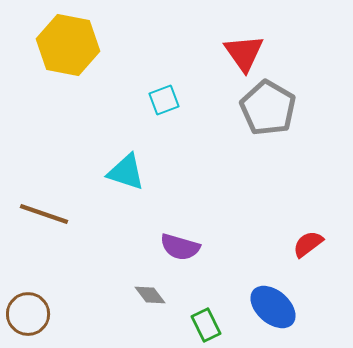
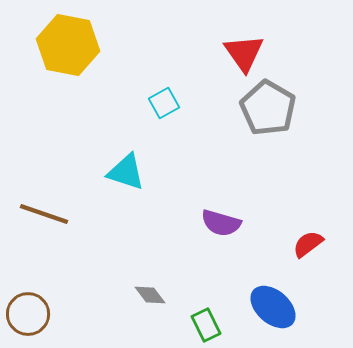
cyan square: moved 3 px down; rotated 8 degrees counterclockwise
purple semicircle: moved 41 px right, 24 px up
